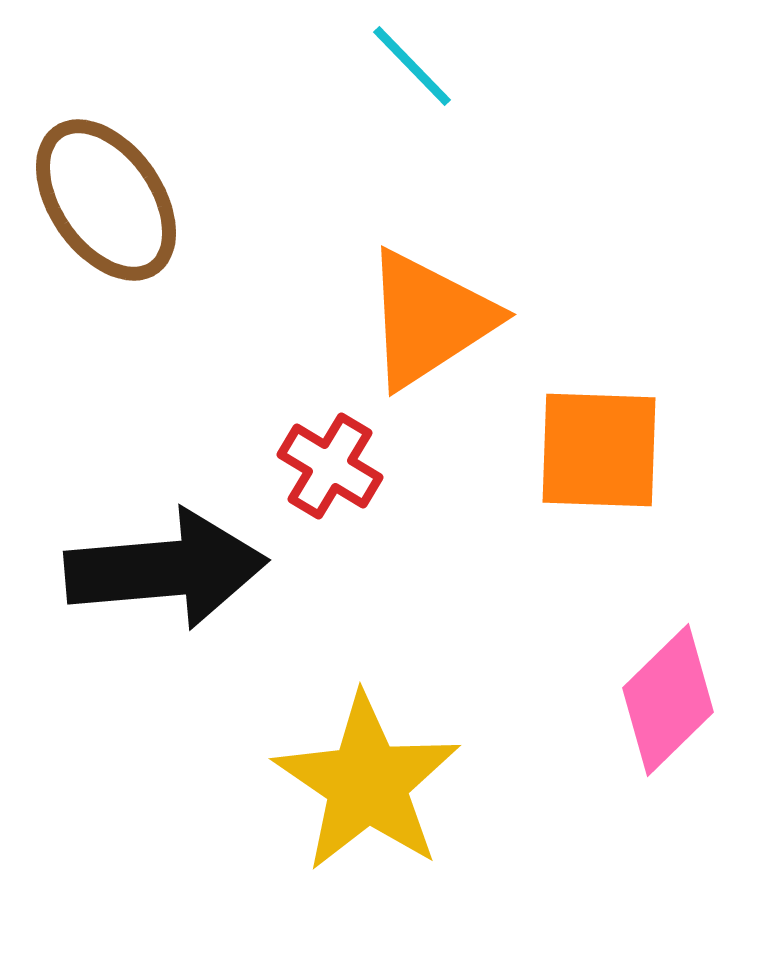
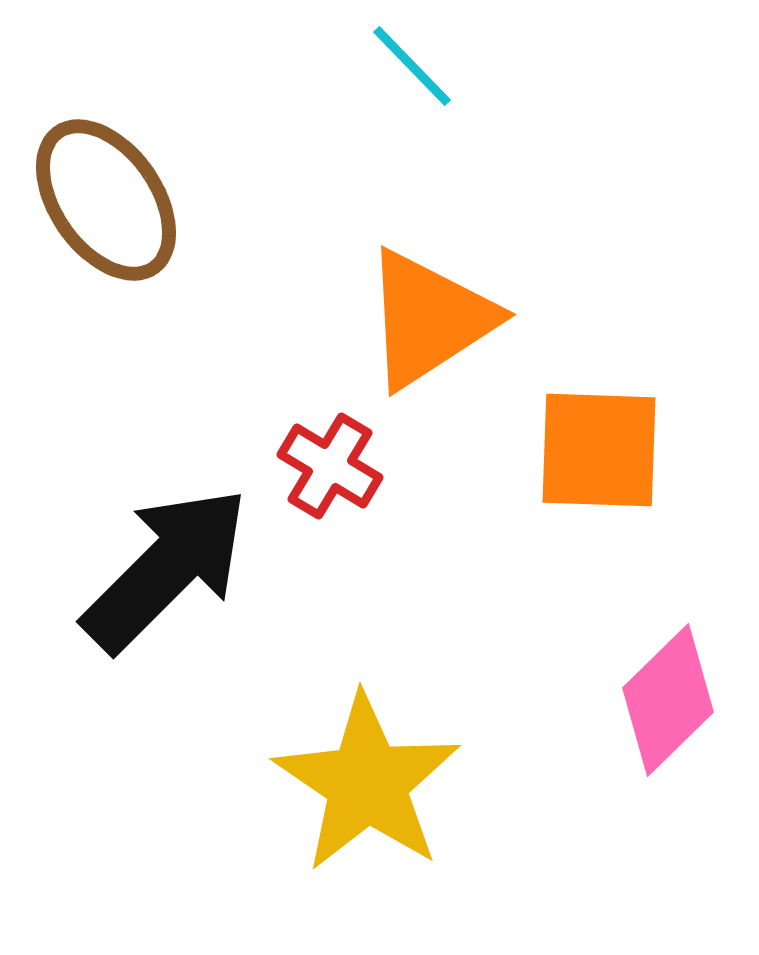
black arrow: rotated 40 degrees counterclockwise
